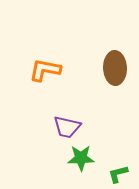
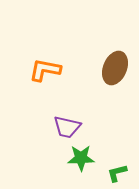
brown ellipse: rotated 24 degrees clockwise
green L-shape: moved 1 px left, 1 px up
